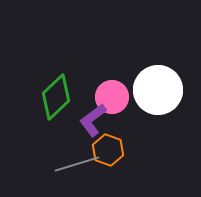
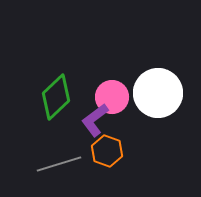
white circle: moved 3 px down
purple L-shape: moved 2 px right
orange hexagon: moved 1 px left, 1 px down
gray line: moved 18 px left
